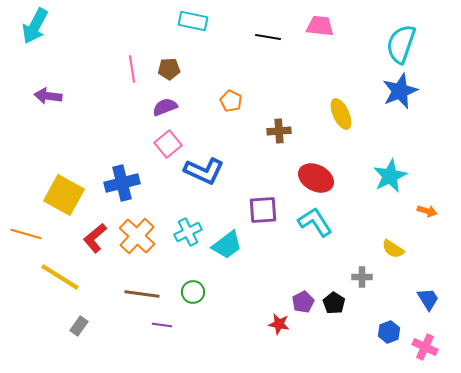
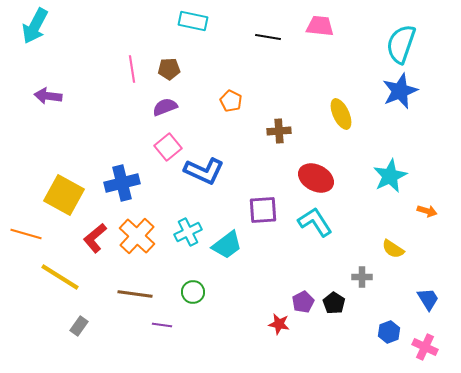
pink square: moved 3 px down
brown line: moved 7 px left
